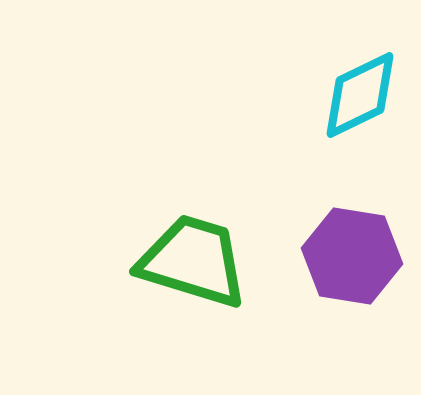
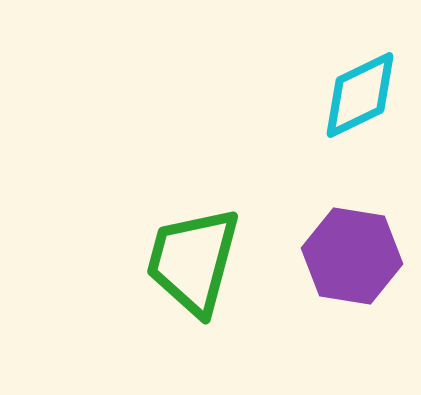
green trapezoid: rotated 92 degrees counterclockwise
